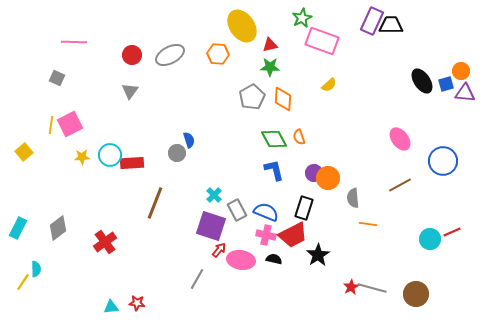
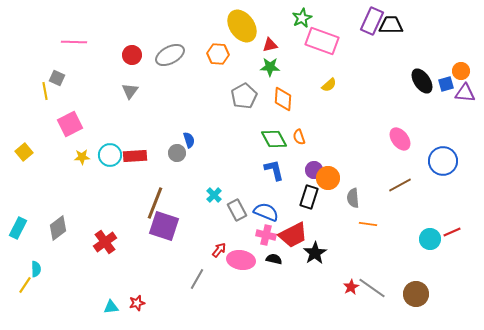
gray pentagon at (252, 97): moved 8 px left, 1 px up
yellow line at (51, 125): moved 6 px left, 34 px up; rotated 18 degrees counterclockwise
red rectangle at (132, 163): moved 3 px right, 7 px up
purple circle at (314, 173): moved 3 px up
black rectangle at (304, 208): moved 5 px right, 11 px up
purple square at (211, 226): moved 47 px left
black star at (318, 255): moved 3 px left, 2 px up
yellow line at (23, 282): moved 2 px right, 3 px down
gray line at (372, 288): rotated 20 degrees clockwise
red star at (137, 303): rotated 21 degrees counterclockwise
